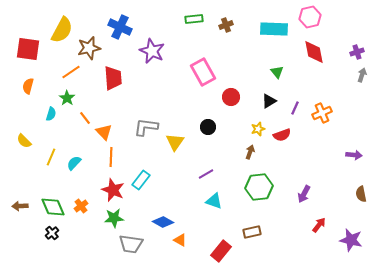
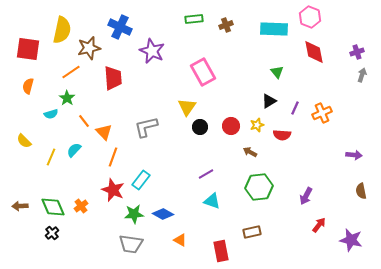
pink hexagon at (310, 17): rotated 25 degrees counterclockwise
yellow semicircle at (62, 30): rotated 16 degrees counterclockwise
red circle at (231, 97): moved 29 px down
cyan semicircle at (51, 114): rotated 56 degrees clockwise
orange line at (85, 118): moved 1 px left, 3 px down
gray L-shape at (146, 127): rotated 20 degrees counterclockwise
black circle at (208, 127): moved 8 px left
yellow star at (258, 129): moved 1 px left, 4 px up
red semicircle at (282, 135): rotated 24 degrees clockwise
yellow triangle at (175, 142): moved 12 px right, 35 px up
brown arrow at (250, 152): rotated 80 degrees counterclockwise
orange line at (111, 157): moved 2 px right; rotated 18 degrees clockwise
cyan semicircle at (74, 163): moved 13 px up
purple arrow at (304, 194): moved 2 px right, 2 px down
brown semicircle at (361, 194): moved 3 px up
cyan triangle at (214, 201): moved 2 px left
green star at (114, 218): moved 20 px right, 4 px up
blue diamond at (163, 222): moved 8 px up
red rectangle at (221, 251): rotated 50 degrees counterclockwise
